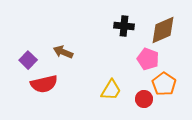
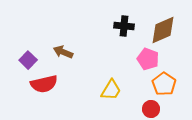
red circle: moved 7 px right, 10 px down
